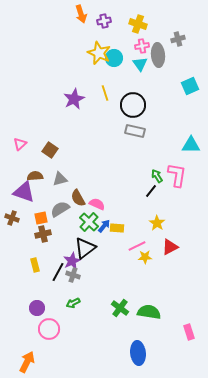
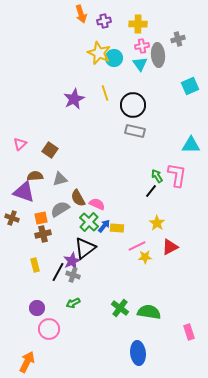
yellow cross at (138, 24): rotated 18 degrees counterclockwise
